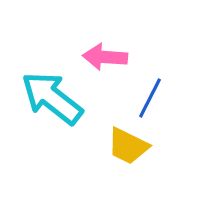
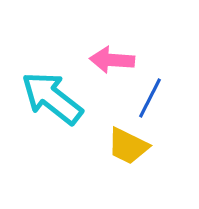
pink arrow: moved 7 px right, 3 px down
